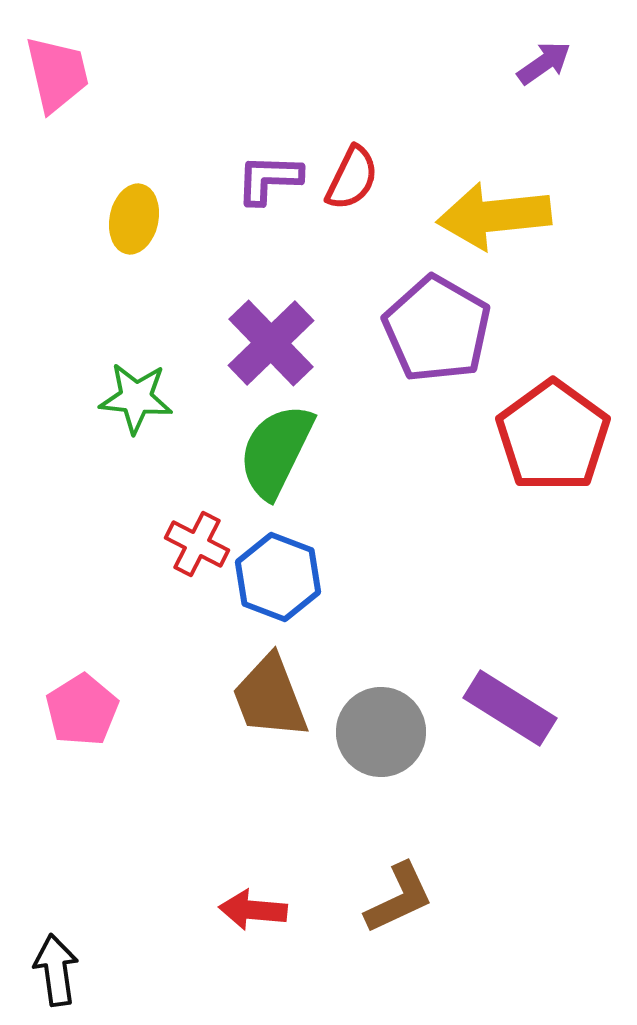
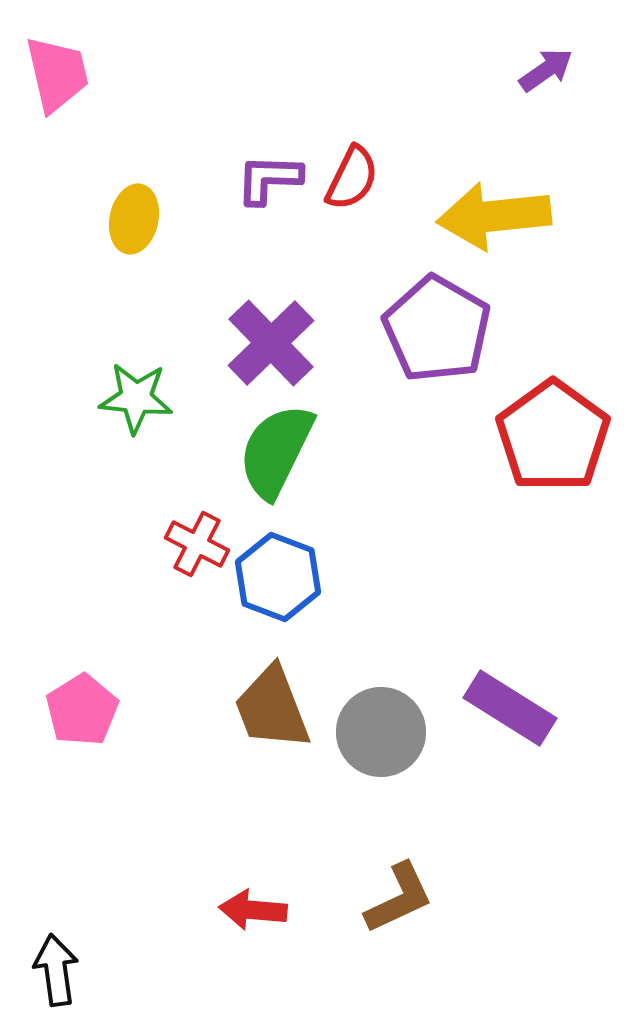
purple arrow: moved 2 px right, 7 px down
brown trapezoid: moved 2 px right, 11 px down
